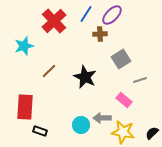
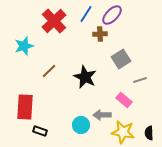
gray arrow: moved 3 px up
black semicircle: moved 3 px left; rotated 48 degrees counterclockwise
